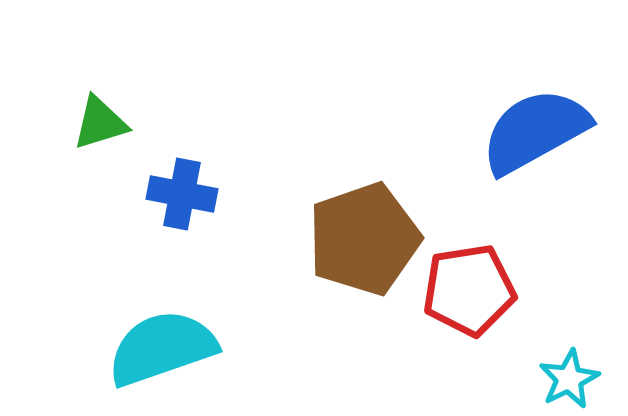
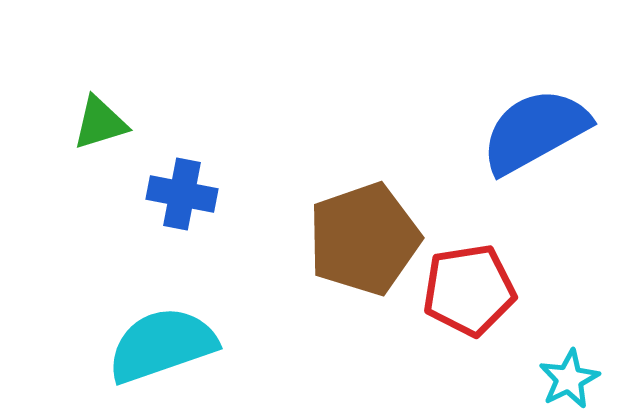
cyan semicircle: moved 3 px up
